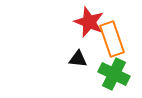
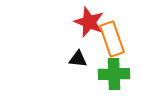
green cross: rotated 28 degrees counterclockwise
